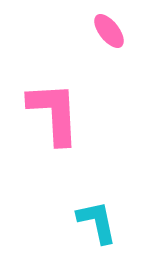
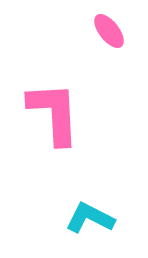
cyan L-shape: moved 7 px left, 4 px up; rotated 51 degrees counterclockwise
